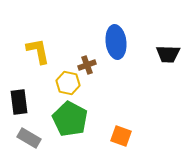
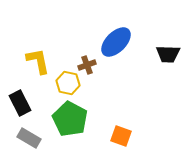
blue ellipse: rotated 52 degrees clockwise
yellow L-shape: moved 10 px down
black rectangle: moved 1 px right, 1 px down; rotated 20 degrees counterclockwise
